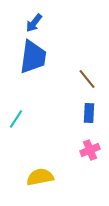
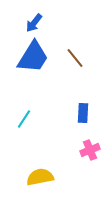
blue trapezoid: rotated 24 degrees clockwise
brown line: moved 12 px left, 21 px up
blue rectangle: moved 6 px left
cyan line: moved 8 px right
